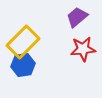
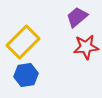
red star: moved 3 px right, 2 px up
blue hexagon: moved 3 px right, 10 px down
